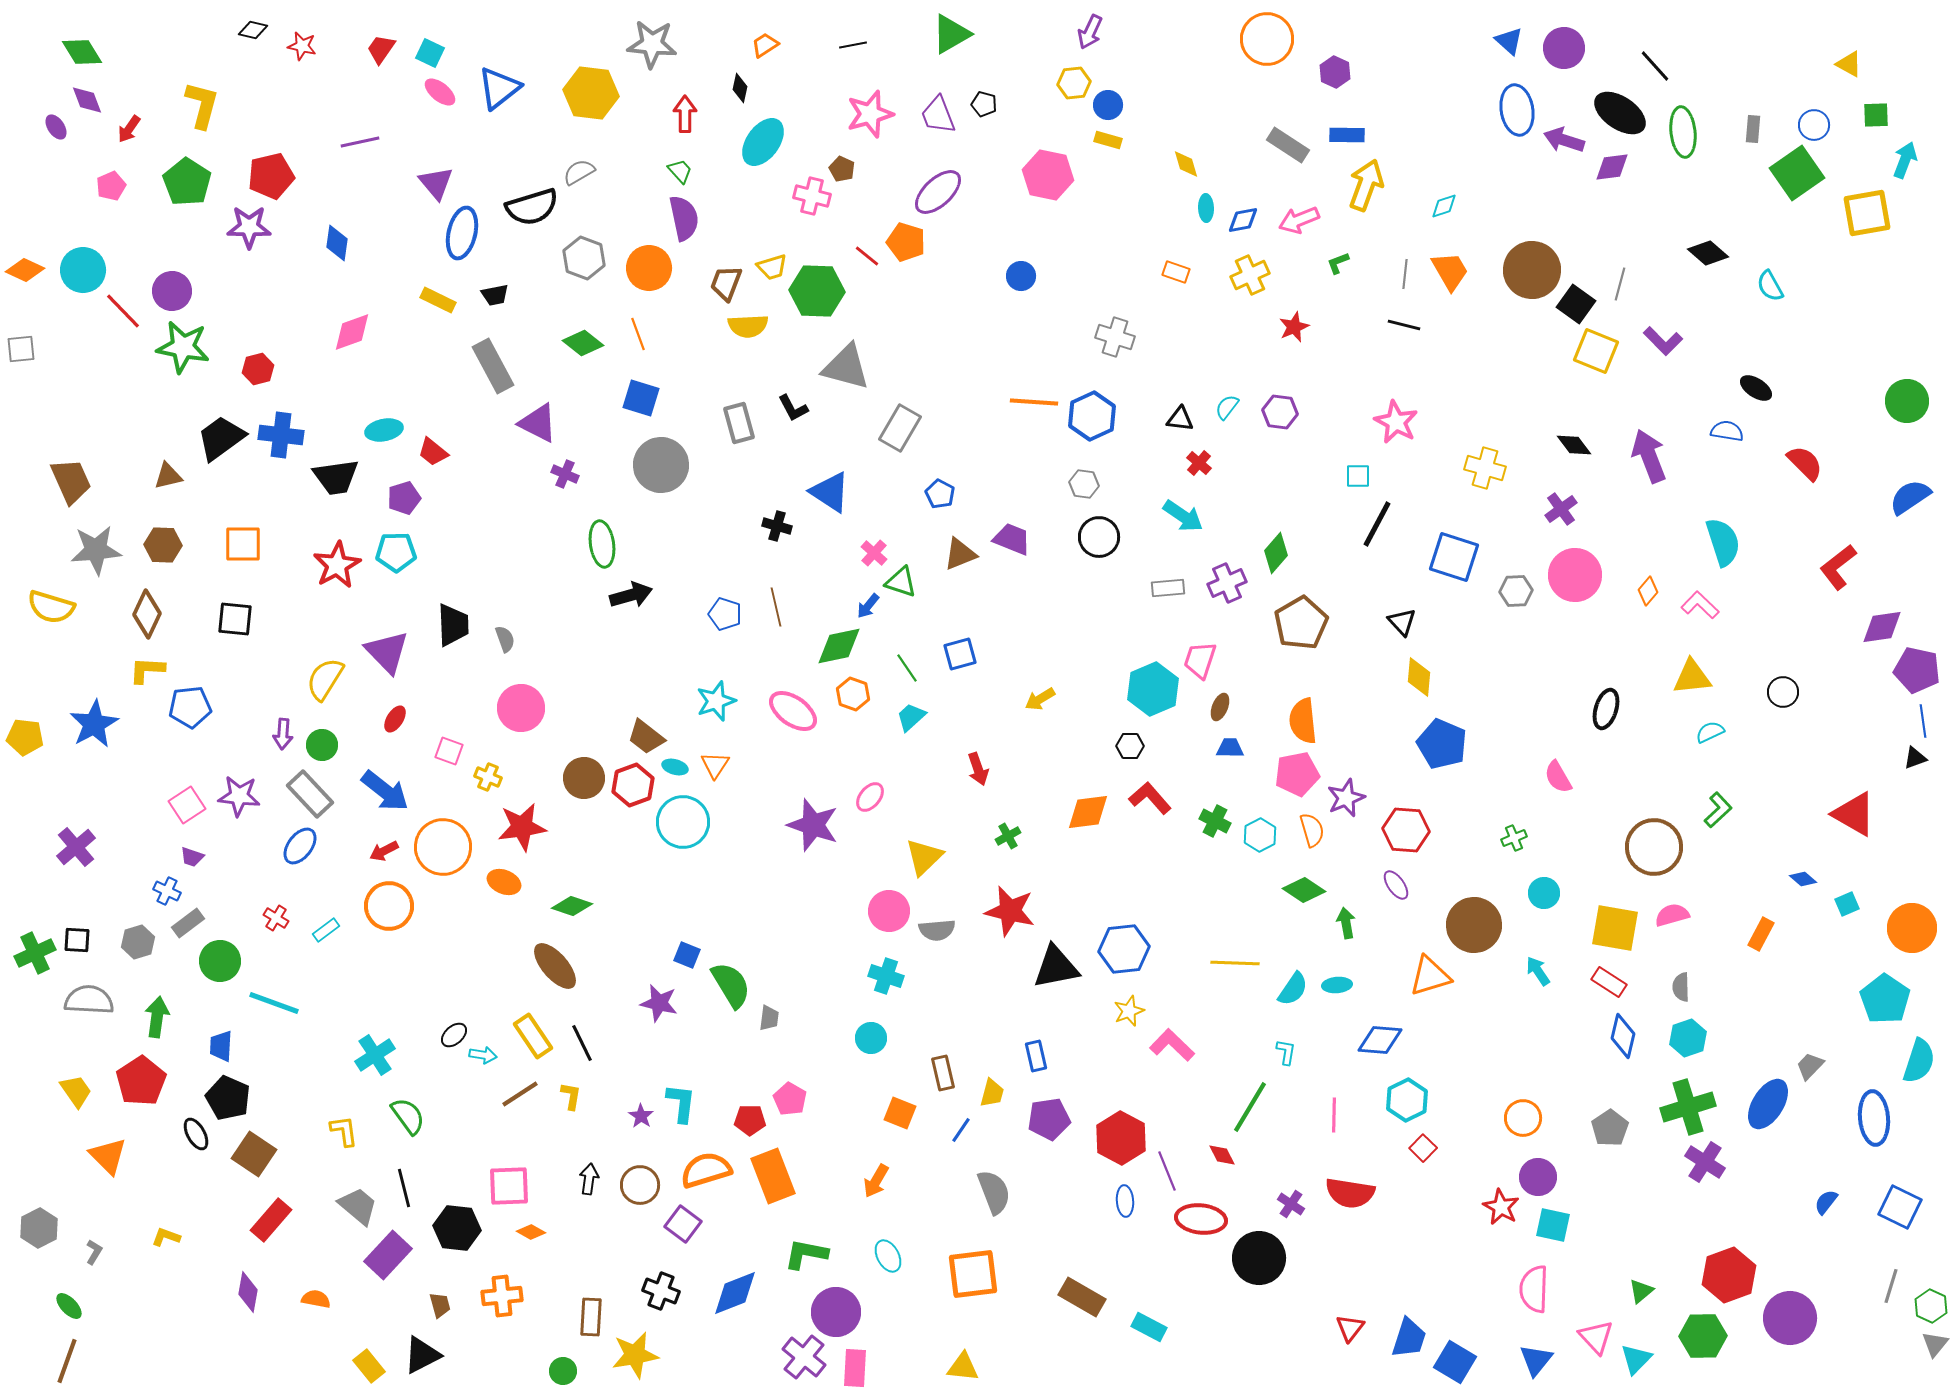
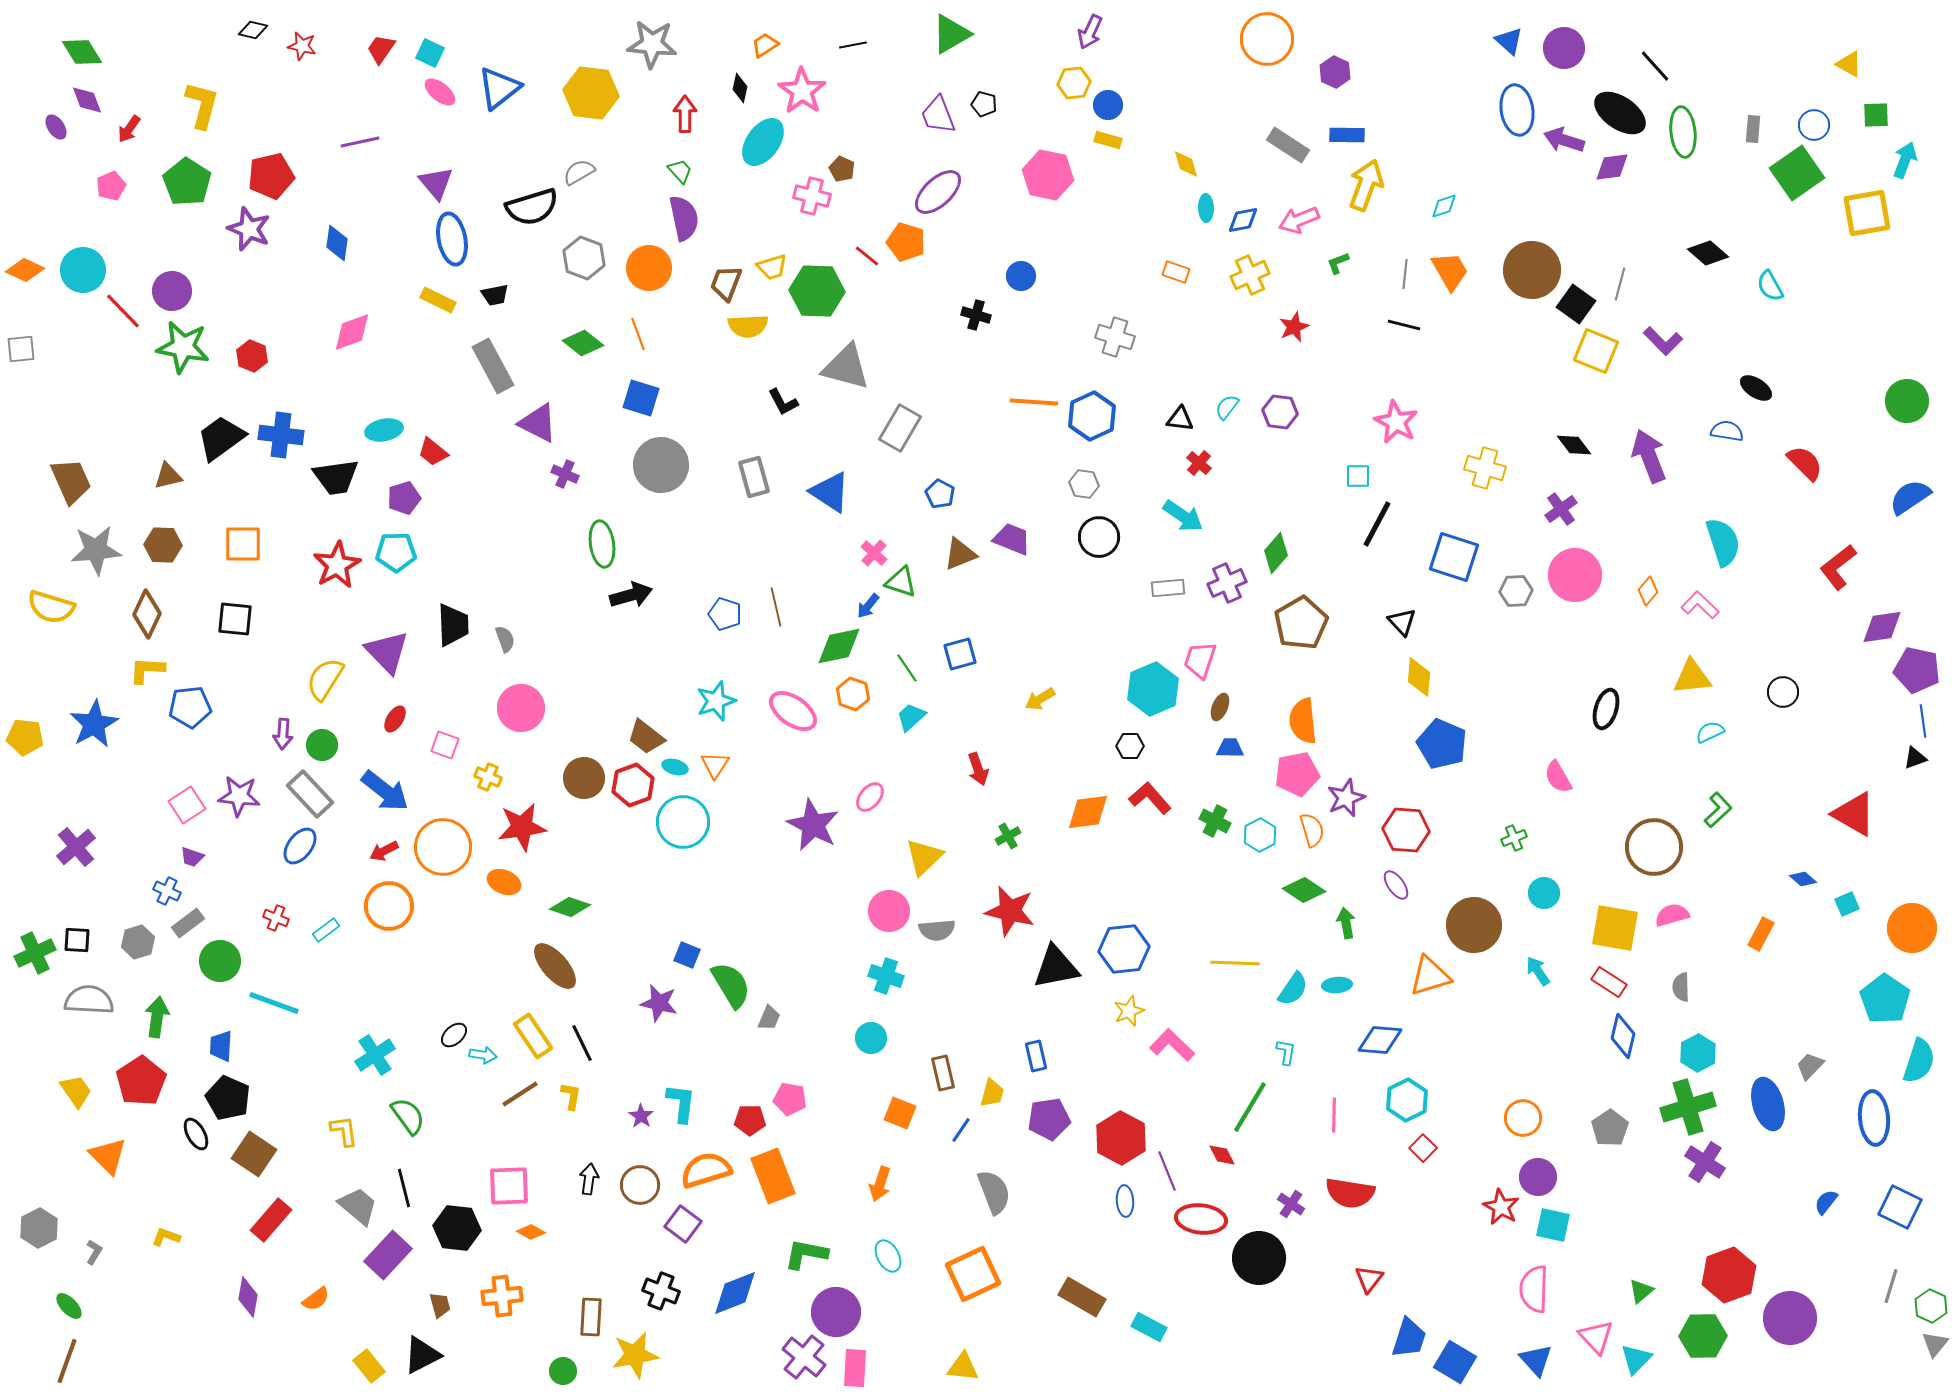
pink star at (870, 114): moved 68 px left, 23 px up; rotated 21 degrees counterclockwise
purple star at (249, 227): moved 2 px down; rotated 21 degrees clockwise
blue ellipse at (462, 233): moved 10 px left, 6 px down; rotated 24 degrees counterclockwise
red hexagon at (258, 369): moved 6 px left, 13 px up; rotated 24 degrees counterclockwise
black L-shape at (793, 408): moved 10 px left, 6 px up
gray rectangle at (739, 423): moved 15 px right, 54 px down
black cross at (777, 526): moved 199 px right, 211 px up
pink square at (449, 751): moved 4 px left, 6 px up
purple star at (813, 825): rotated 8 degrees clockwise
green diamond at (572, 906): moved 2 px left, 1 px down
red cross at (276, 918): rotated 10 degrees counterclockwise
gray trapezoid at (769, 1018): rotated 16 degrees clockwise
cyan hexagon at (1688, 1038): moved 10 px right, 15 px down; rotated 9 degrees counterclockwise
pink pentagon at (790, 1099): rotated 20 degrees counterclockwise
blue ellipse at (1768, 1104): rotated 48 degrees counterclockwise
orange arrow at (876, 1181): moved 4 px right, 3 px down; rotated 12 degrees counterclockwise
orange square at (973, 1274): rotated 18 degrees counterclockwise
purple diamond at (248, 1292): moved 5 px down
orange semicircle at (316, 1299): rotated 132 degrees clockwise
red triangle at (1350, 1328): moved 19 px right, 49 px up
blue triangle at (1536, 1360): rotated 21 degrees counterclockwise
